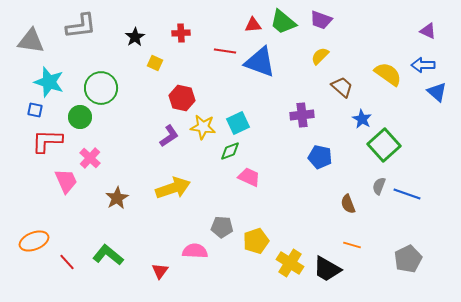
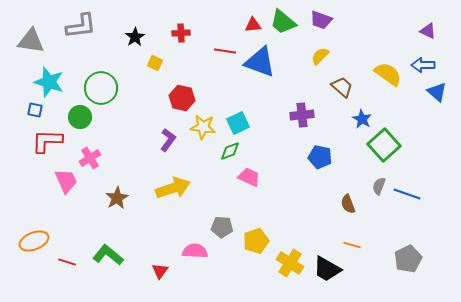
purple L-shape at (169, 136): moved 1 px left, 4 px down; rotated 20 degrees counterclockwise
pink cross at (90, 158): rotated 15 degrees clockwise
red line at (67, 262): rotated 30 degrees counterclockwise
